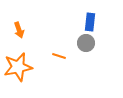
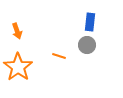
orange arrow: moved 2 px left, 1 px down
gray circle: moved 1 px right, 2 px down
orange star: rotated 24 degrees counterclockwise
